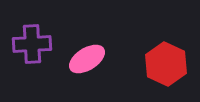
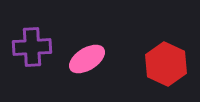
purple cross: moved 3 px down
